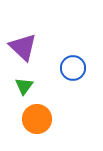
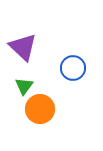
orange circle: moved 3 px right, 10 px up
